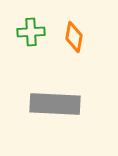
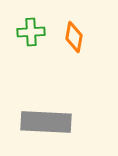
gray rectangle: moved 9 px left, 18 px down
